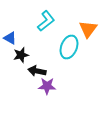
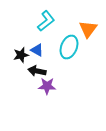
blue triangle: moved 27 px right, 12 px down
